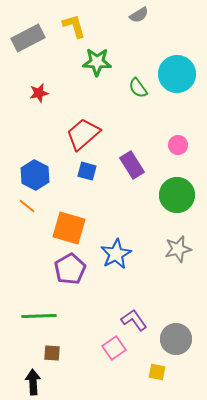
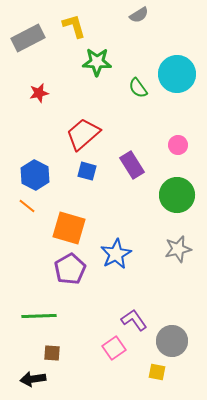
gray circle: moved 4 px left, 2 px down
black arrow: moved 3 px up; rotated 95 degrees counterclockwise
